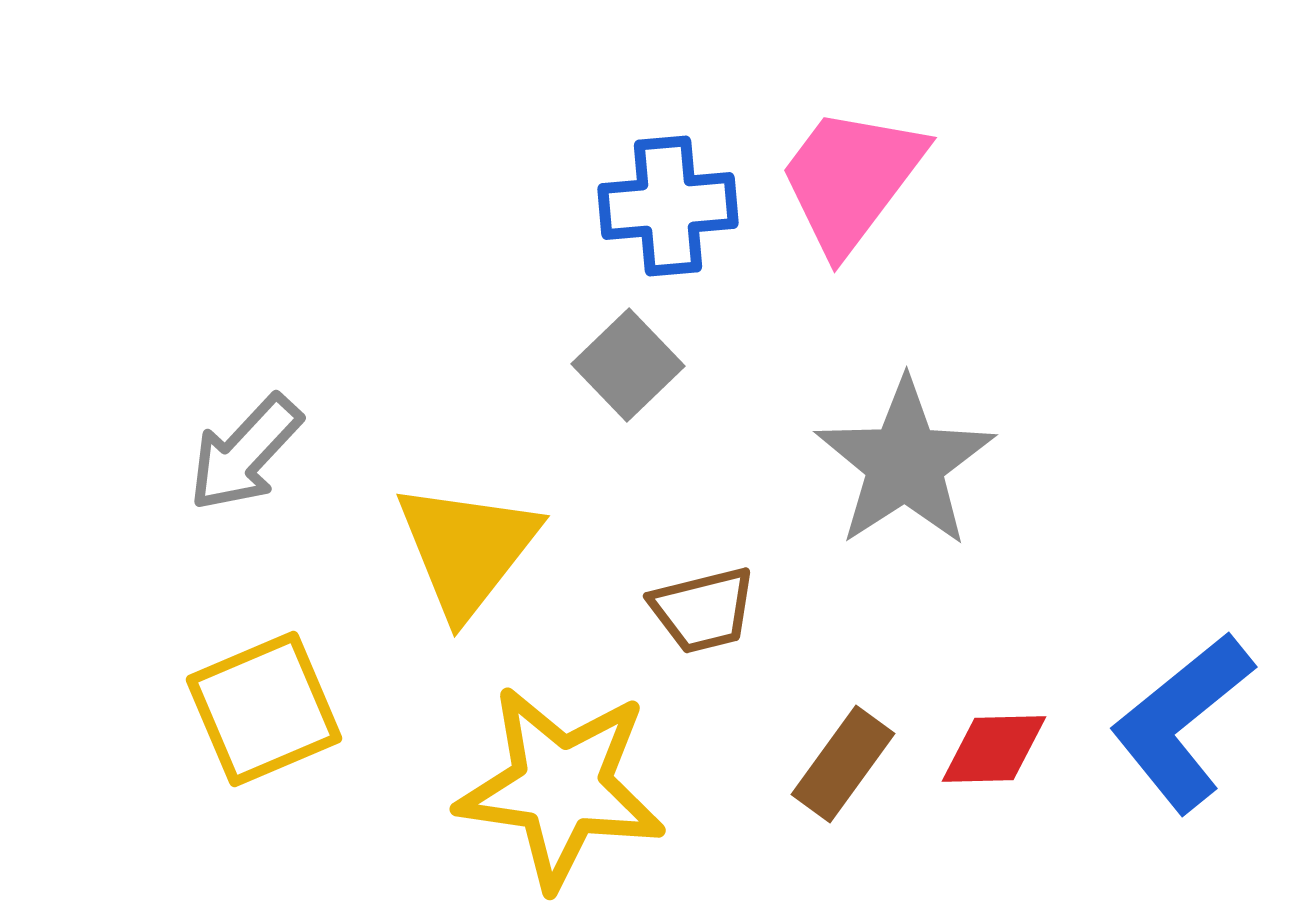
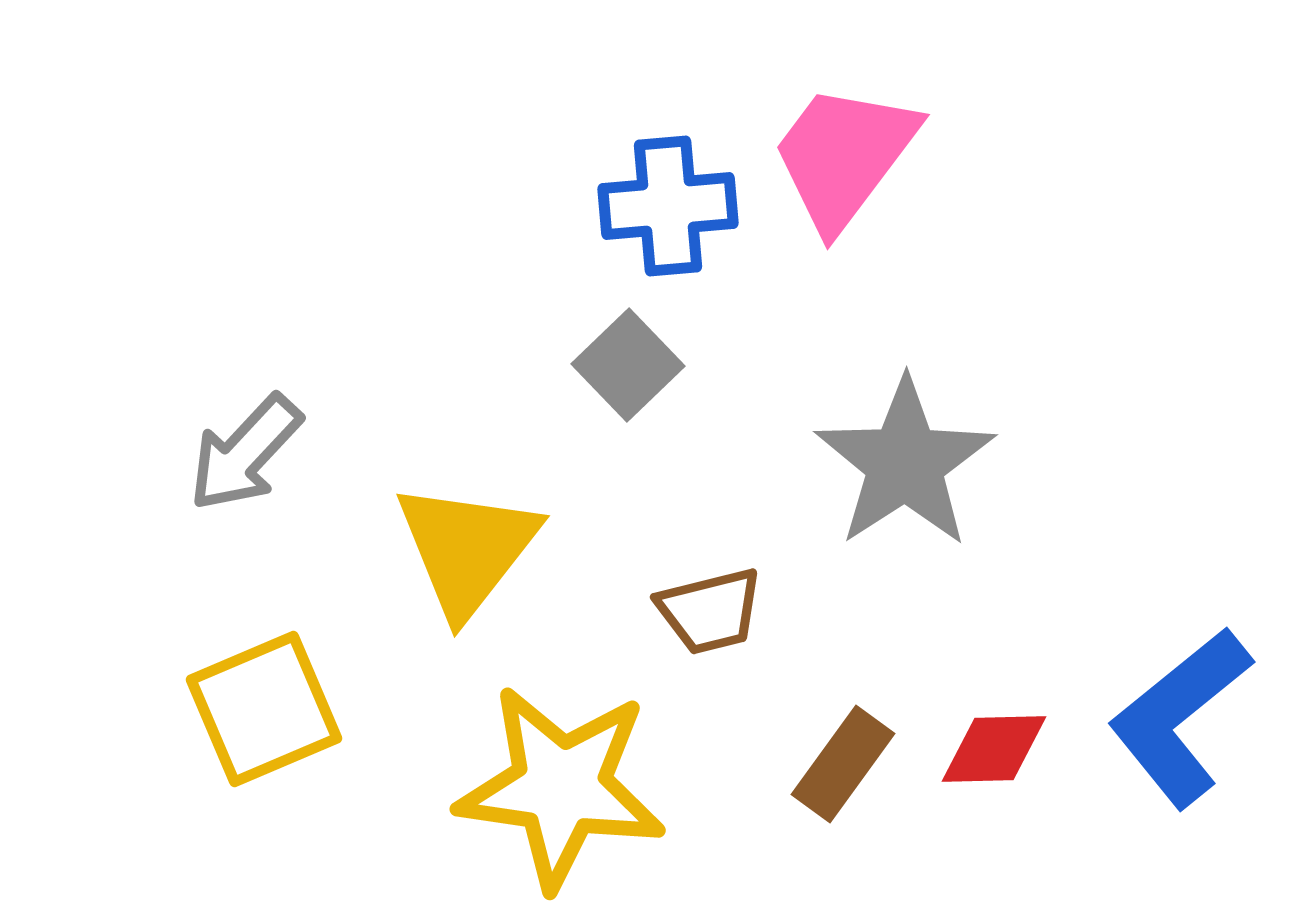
pink trapezoid: moved 7 px left, 23 px up
brown trapezoid: moved 7 px right, 1 px down
blue L-shape: moved 2 px left, 5 px up
